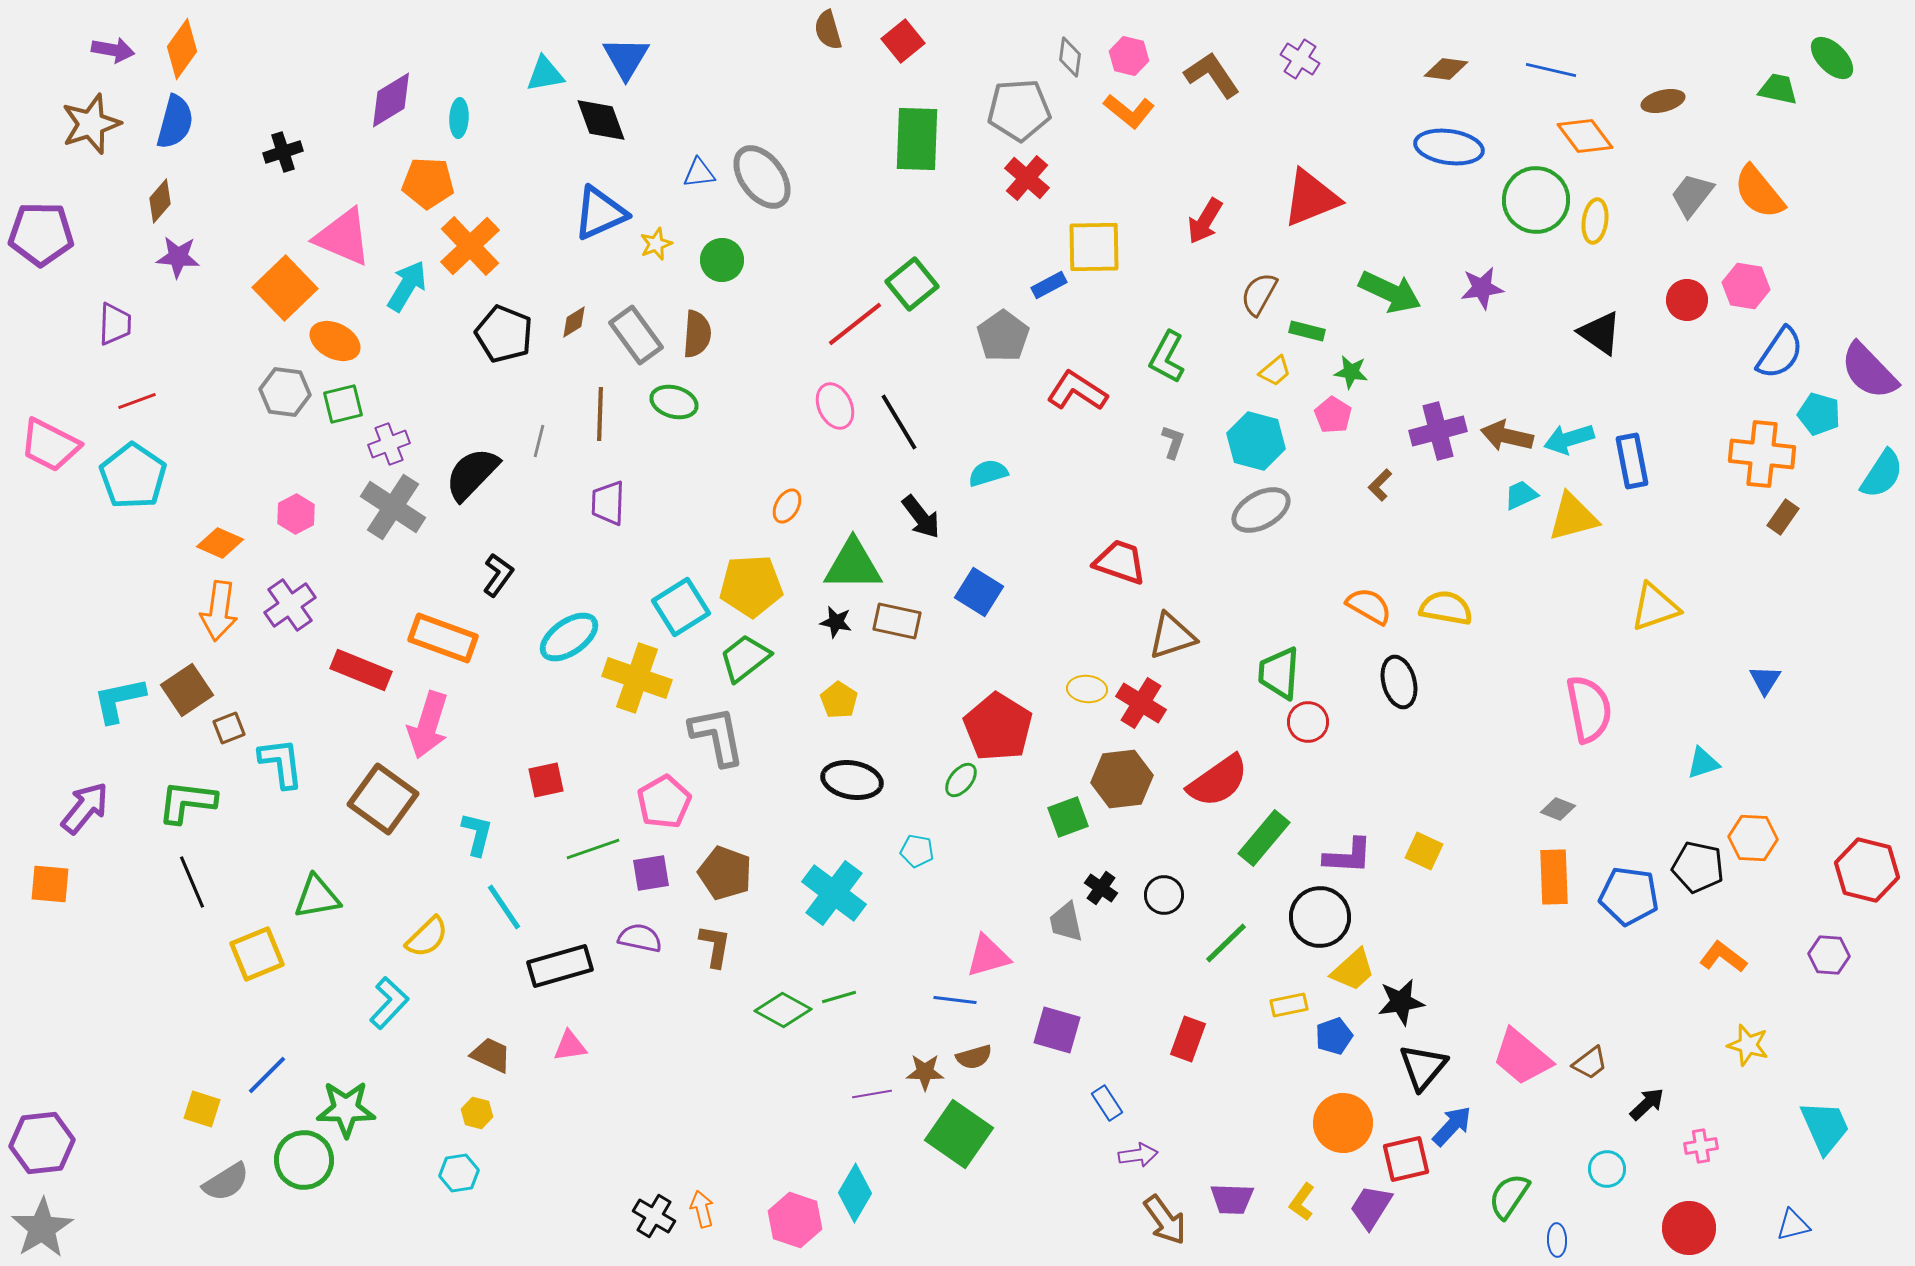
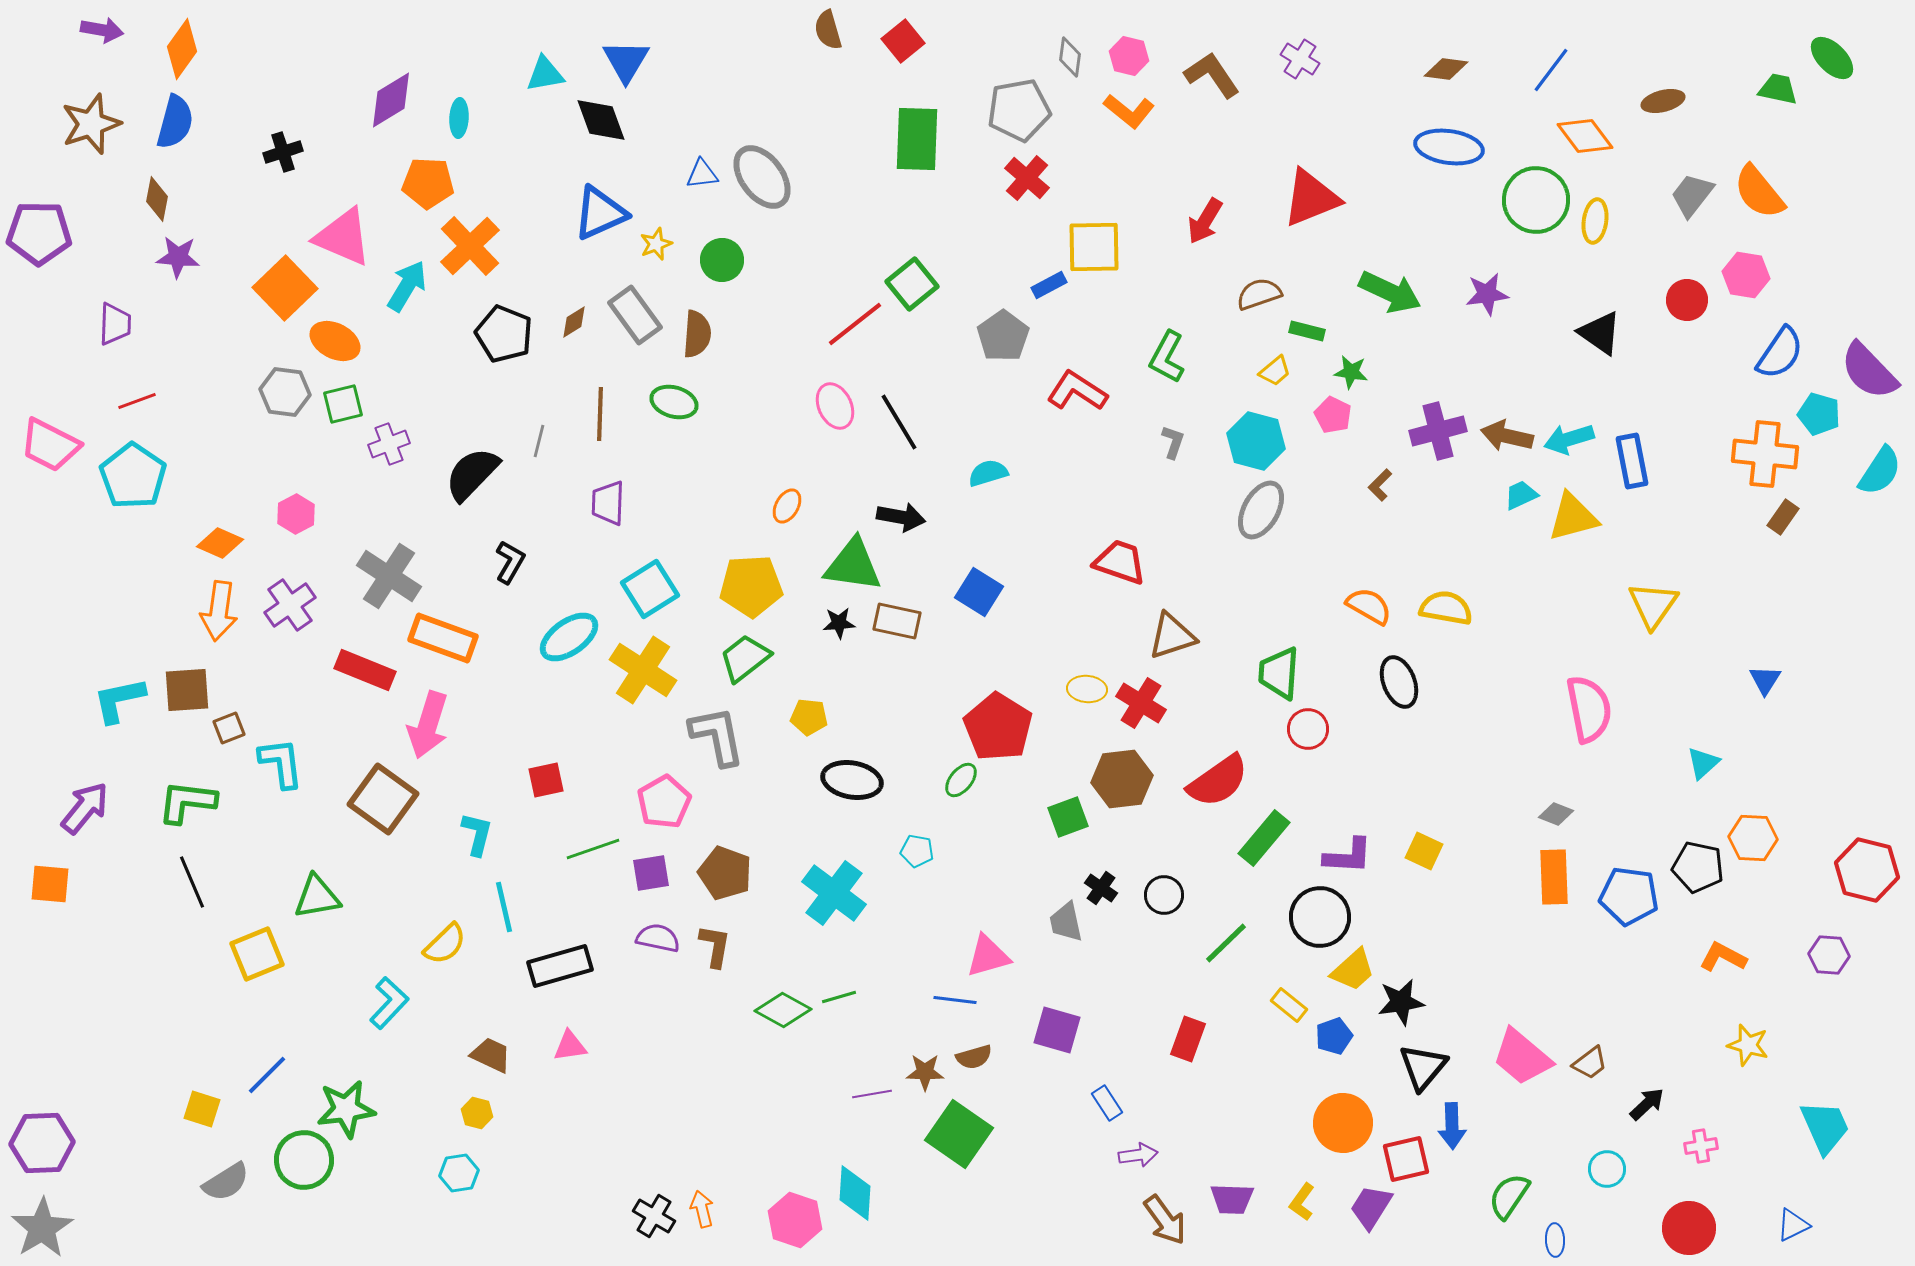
purple arrow at (113, 50): moved 11 px left, 20 px up
blue triangle at (626, 58): moved 3 px down
blue line at (1551, 70): rotated 66 degrees counterclockwise
gray pentagon at (1019, 110): rotated 6 degrees counterclockwise
blue triangle at (699, 173): moved 3 px right, 1 px down
brown diamond at (160, 201): moved 3 px left, 2 px up; rotated 30 degrees counterclockwise
purple pentagon at (41, 234): moved 2 px left, 1 px up
pink hexagon at (1746, 286): moved 11 px up
purple star at (1482, 288): moved 5 px right, 6 px down
brown semicircle at (1259, 294): rotated 42 degrees clockwise
gray rectangle at (636, 335): moved 1 px left, 20 px up
pink pentagon at (1333, 415): rotated 6 degrees counterclockwise
orange cross at (1762, 454): moved 3 px right
cyan semicircle at (1882, 474): moved 2 px left, 3 px up
gray cross at (393, 507): moved 4 px left, 69 px down
gray ellipse at (1261, 510): rotated 32 degrees counterclockwise
black arrow at (921, 517): moved 20 px left; rotated 42 degrees counterclockwise
green triangle at (853, 565): rotated 8 degrees clockwise
black L-shape at (498, 575): moved 12 px right, 13 px up; rotated 6 degrees counterclockwise
cyan square at (681, 607): moved 31 px left, 18 px up
yellow triangle at (1655, 607): moved 2 px left, 2 px up; rotated 36 degrees counterclockwise
black star at (836, 622): moved 3 px right, 1 px down; rotated 16 degrees counterclockwise
red rectangle at (361, 670): moved 4 px right
yellow cross at (637, 678): moved 6 px right, 8 px up; rotated 14 degrees clockwise
black ellipse at (1399, 682): rotated 6 degrees counterclockwise
brown square at (187, 690): rotated 30 degrees clockwise
yellow pentagon at (839, 700): moved 30 px left, 17 px down; rotated 27 degrees counterclockwise
red circle at (1308, 722): moved 7 px down
cyan triangle at (1703, 763): rotated 24 degrees counterclockwise
gray diamond at (1558, 809): moved 2 px left, 5 px down
cyan line at (504, 907): rotated 21 degrees clockwise
yellow semicircle at (427, 937): moved 18 px right, 7 px down
purple semicircle at (640, 938): moved 18 px right
orange L-shape at (1723, 957): rotated 9 degrees counterclockwise
yellow rectangle at (1289, 1005): rotated 51 degrees clockwise
green star at (346, 1109): rotated 8 degrees counterclockwise
blue arrow at (1452, 1126): rotated 135 degrees clockwise
purple hexagon at (42, 1143): rotated 4 degrees clockwise
cyan diamond at (855, 1193): rotated 26 degrees counterclockwise
blue triangle at (1793, 1225): rotated 12 degrees counterclockwise
blue ellipse at (1557, 1240): moved 2 px left
